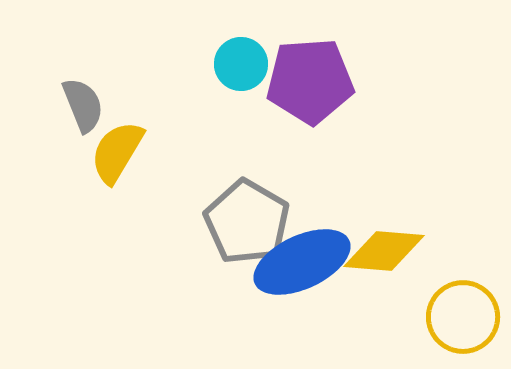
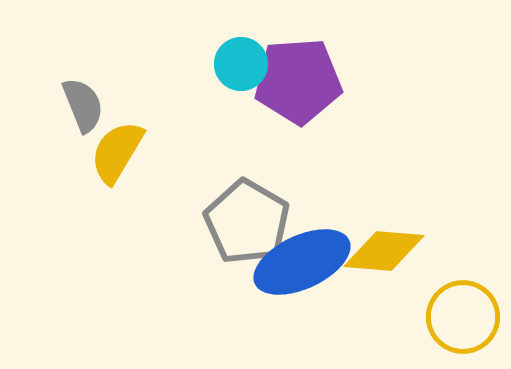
purple pentagon: moved 12 px left
